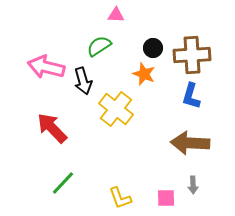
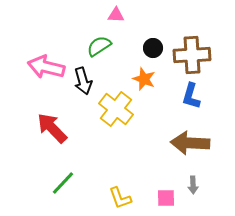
orange star: moved 5 px down
